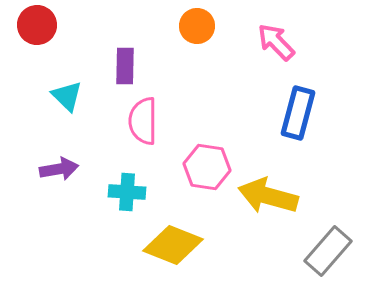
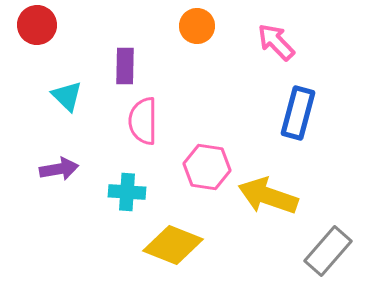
yellow arrow: rotated 4 degrees clockwise
